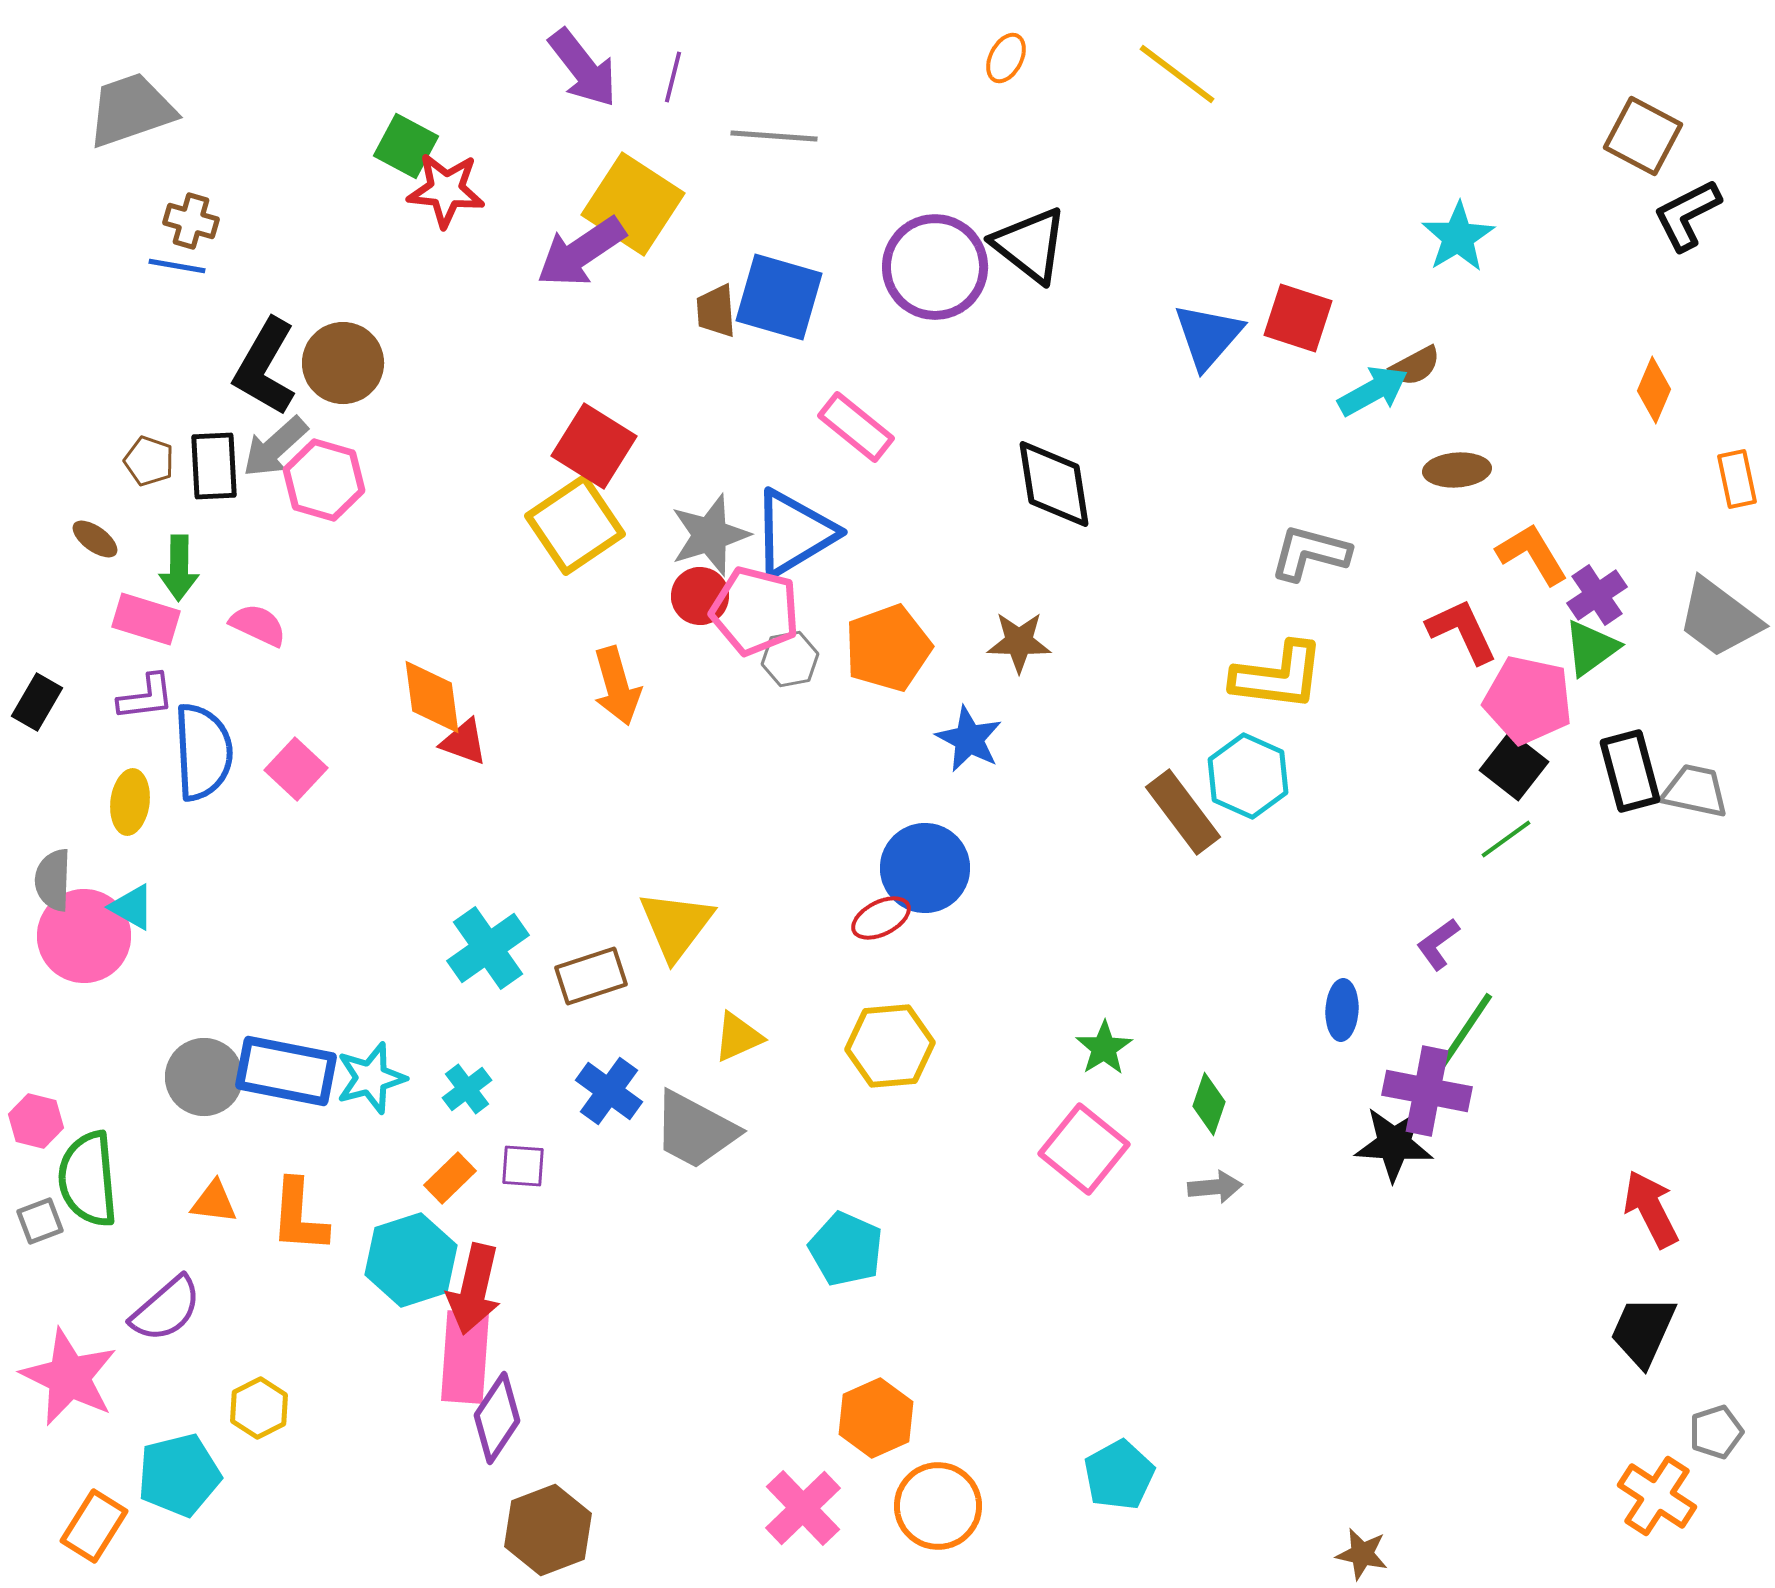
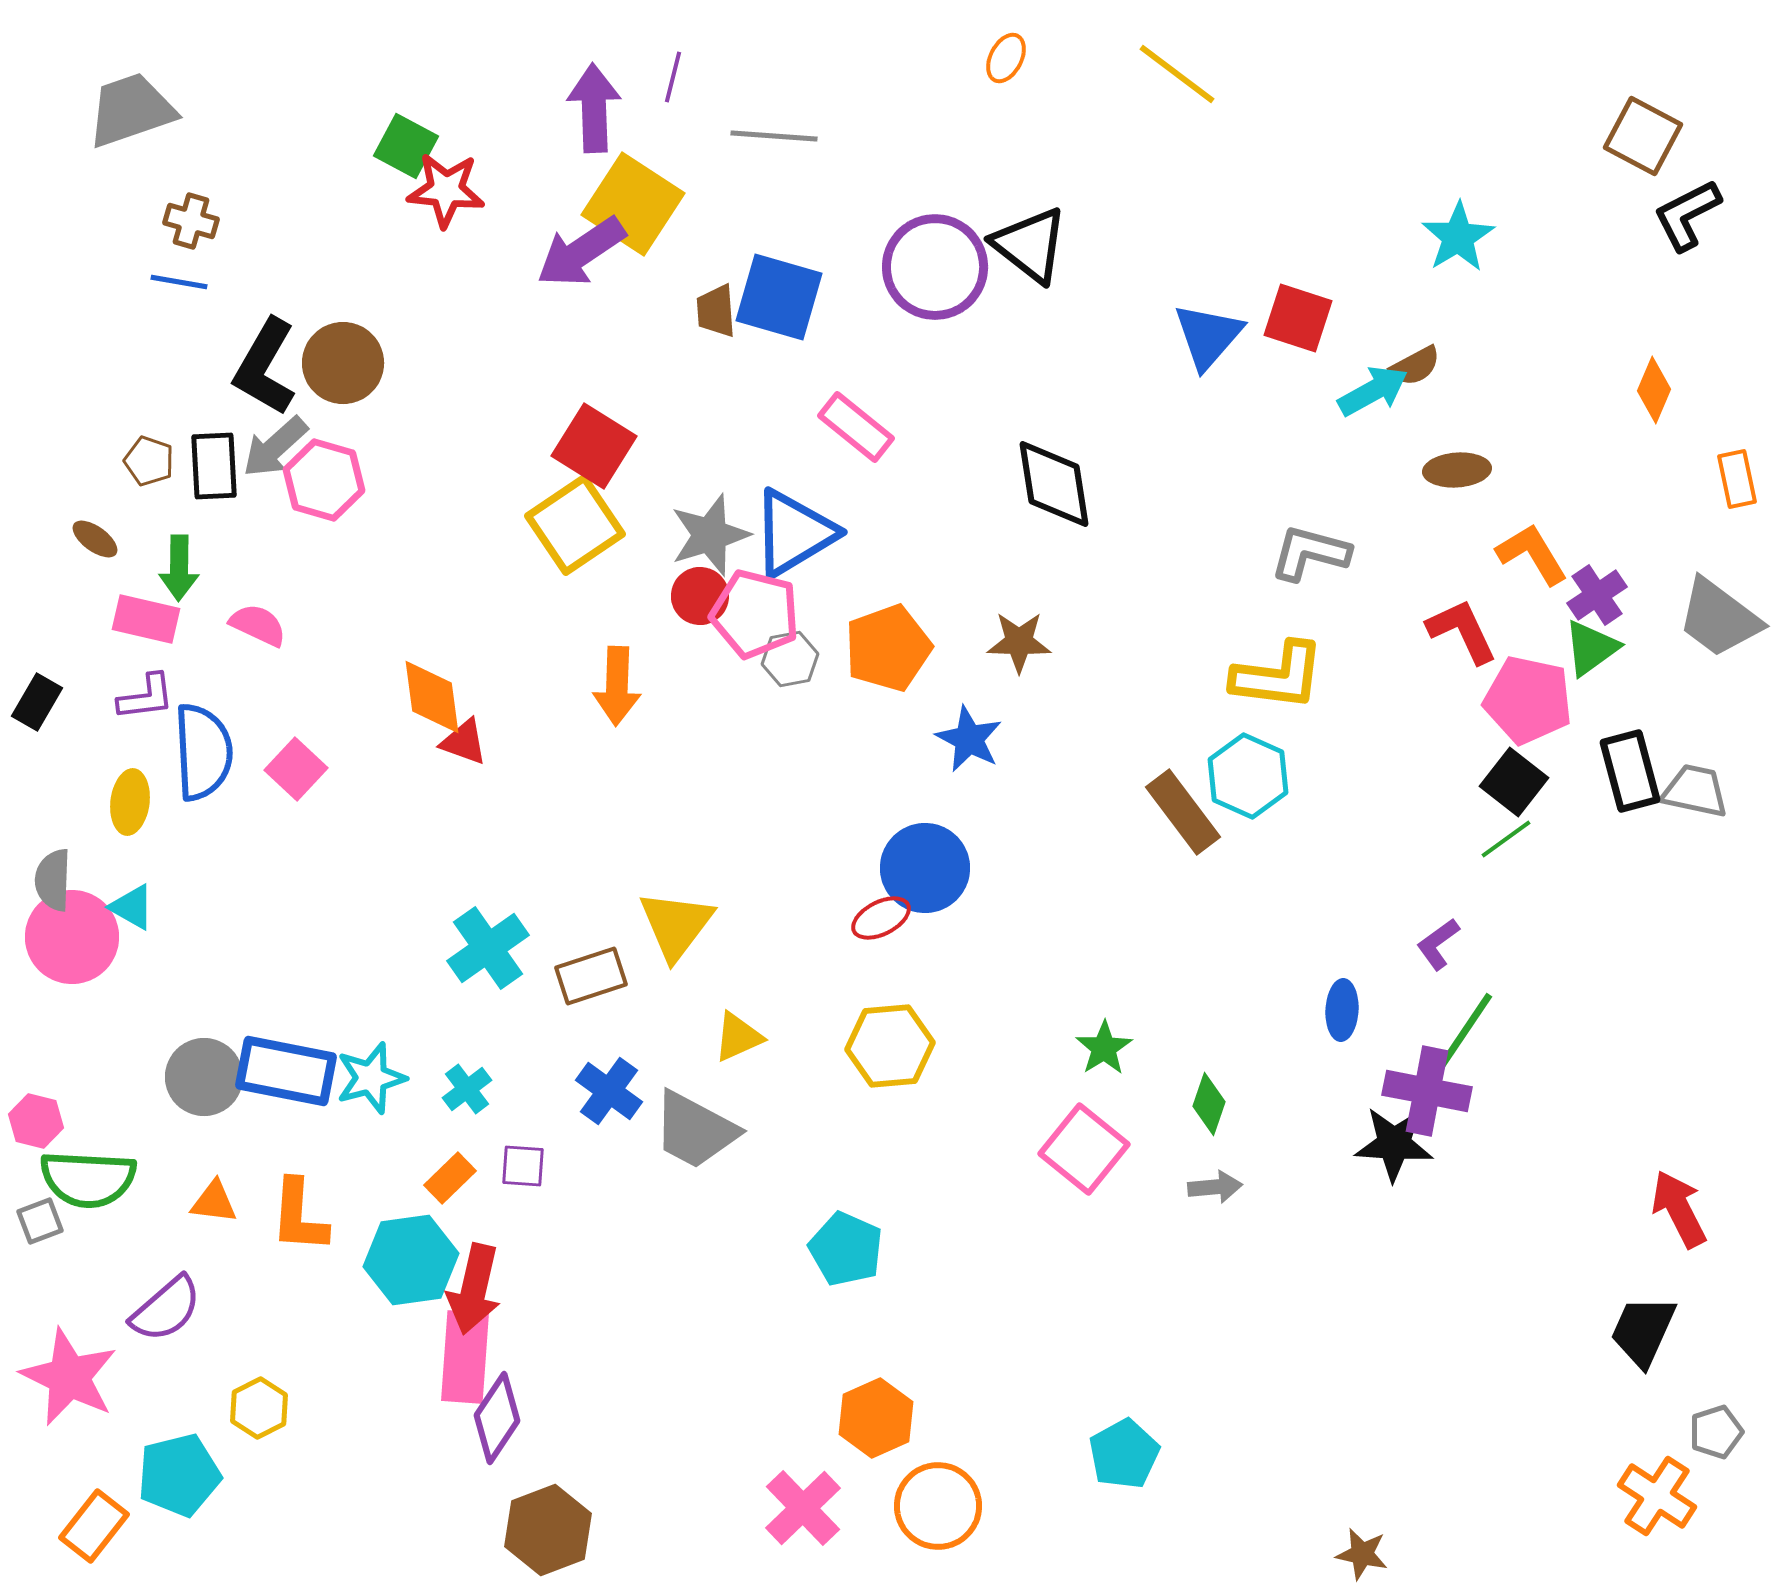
purple arrow at (583, 68): moved 11 px right, 40 px down; rotated 144 degrees counterclockwise
blue line at (177, 266): moved 2 px right, 16 px down
pink pentagon at (755, 611): moved 3 px down
pink rectangle at (146, 619): rotated 4 degrees counterclockwise
orange arrow at (617, 686): rotated 18 degrees clockwise
black square at (1514, 766): moved 16 px down
pink circle at (84, 936): moved 12 px left, 1 px down
green semicircle at (88, 1179): rotated 82 degrees counterclockwise
red arrow at (1651, 1209): moved 28 px right
cyan hexagon at (411, 1260): rotated 10 degrees clockwise
cyan pentagon at (1119, 1475): moved 5 px right, 21 px up
orange rectangle at (94, 1526): rotated 6 degrees clockwise
